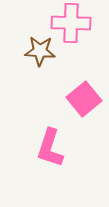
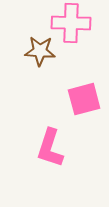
pink square: rotated 24 degrees clockwise
